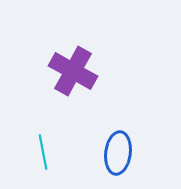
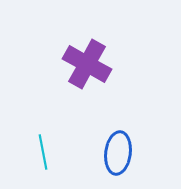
purple cross: moved 14 px right, 7 px up
